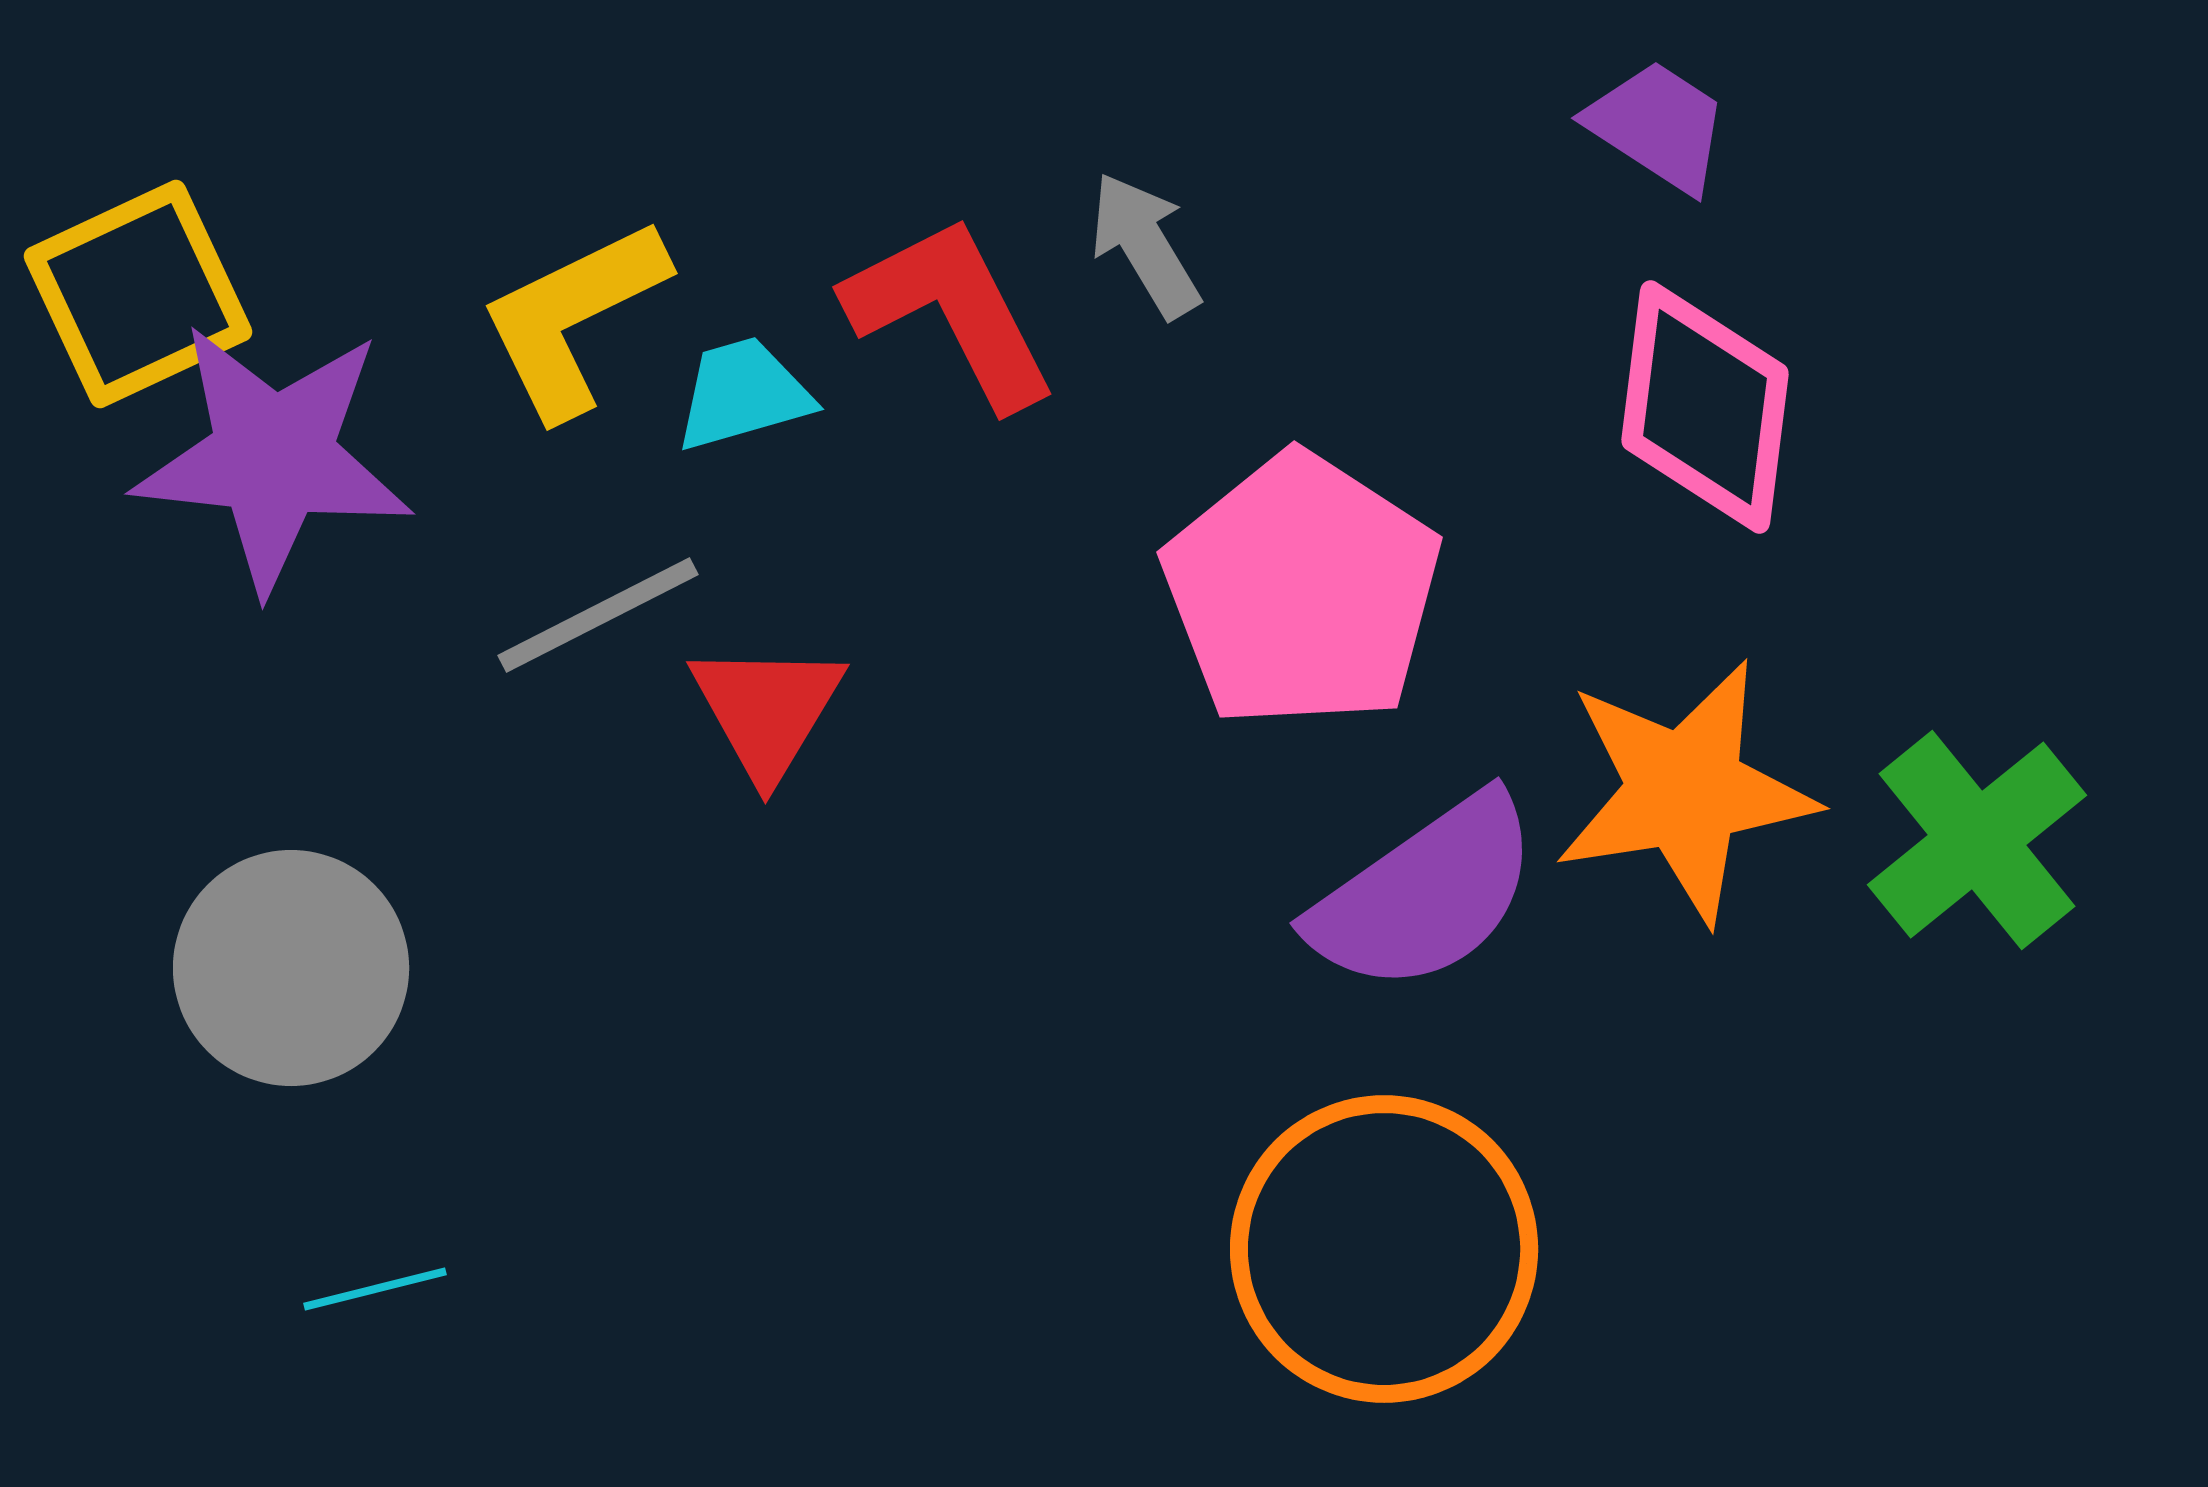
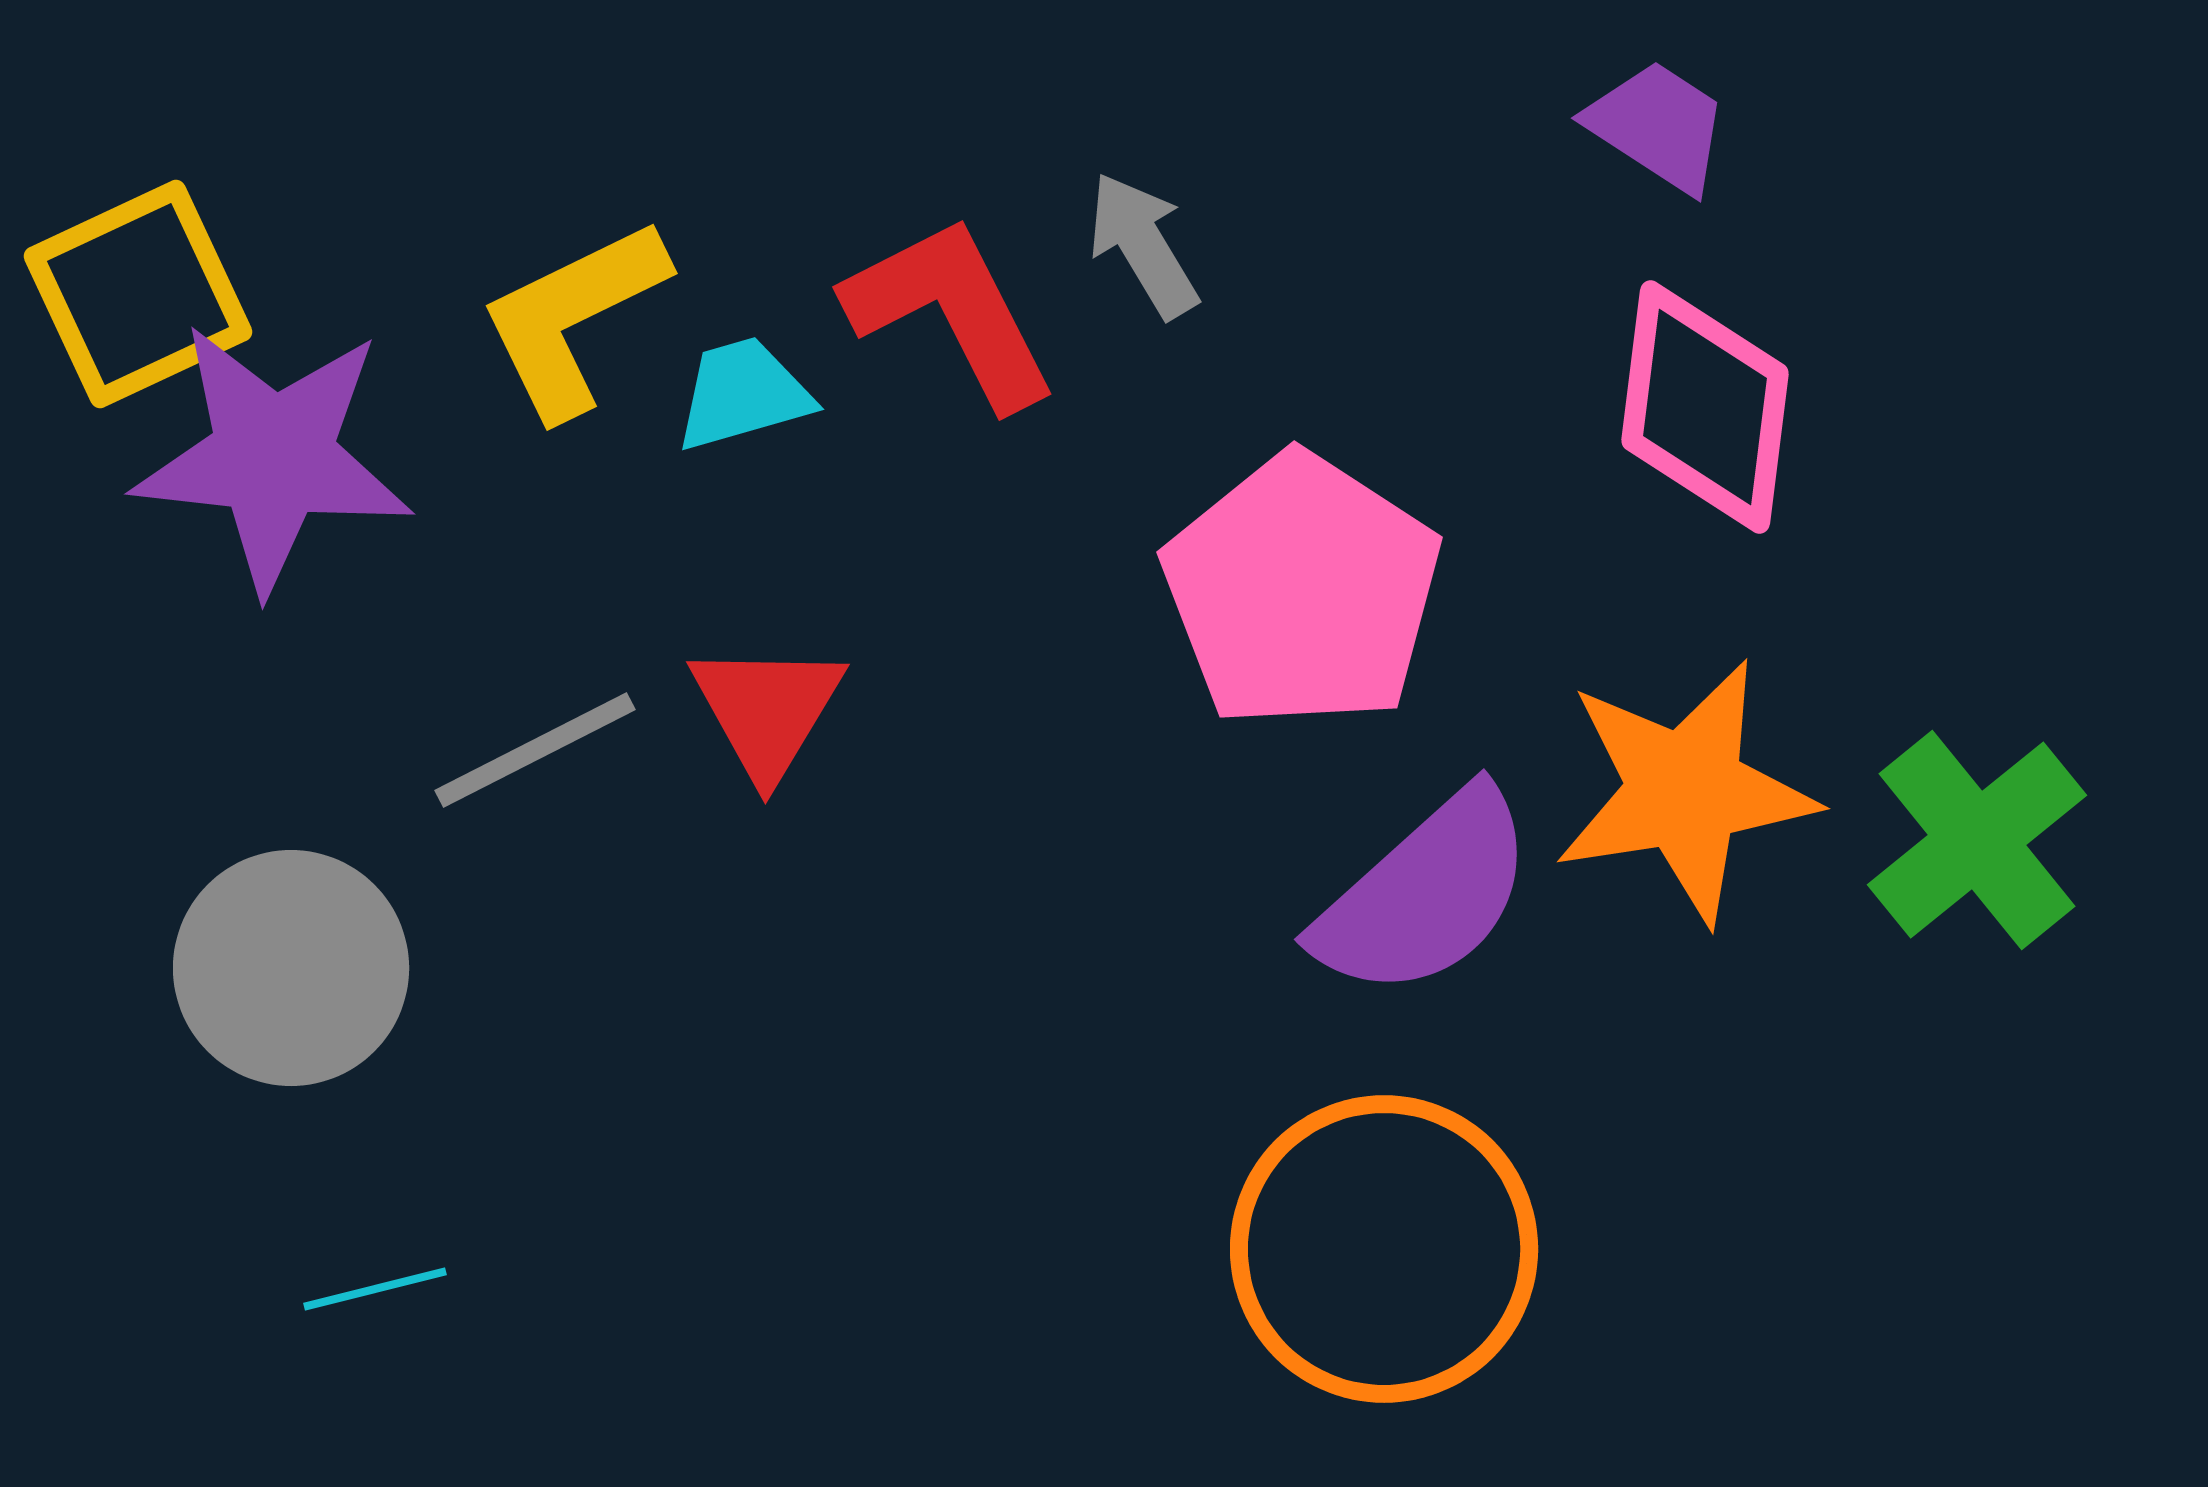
gray arrow: moved 2 px left
gray line: moved 63 px left, 135 px down
purple semicircle: rotated 7 degrees counterclockwise
